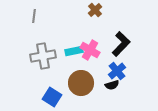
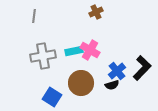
brown cross: moved 1 px right, 2 px down; rotated 16 degrees clockwise
black L-shape: moved 21 px right, 24 px down
